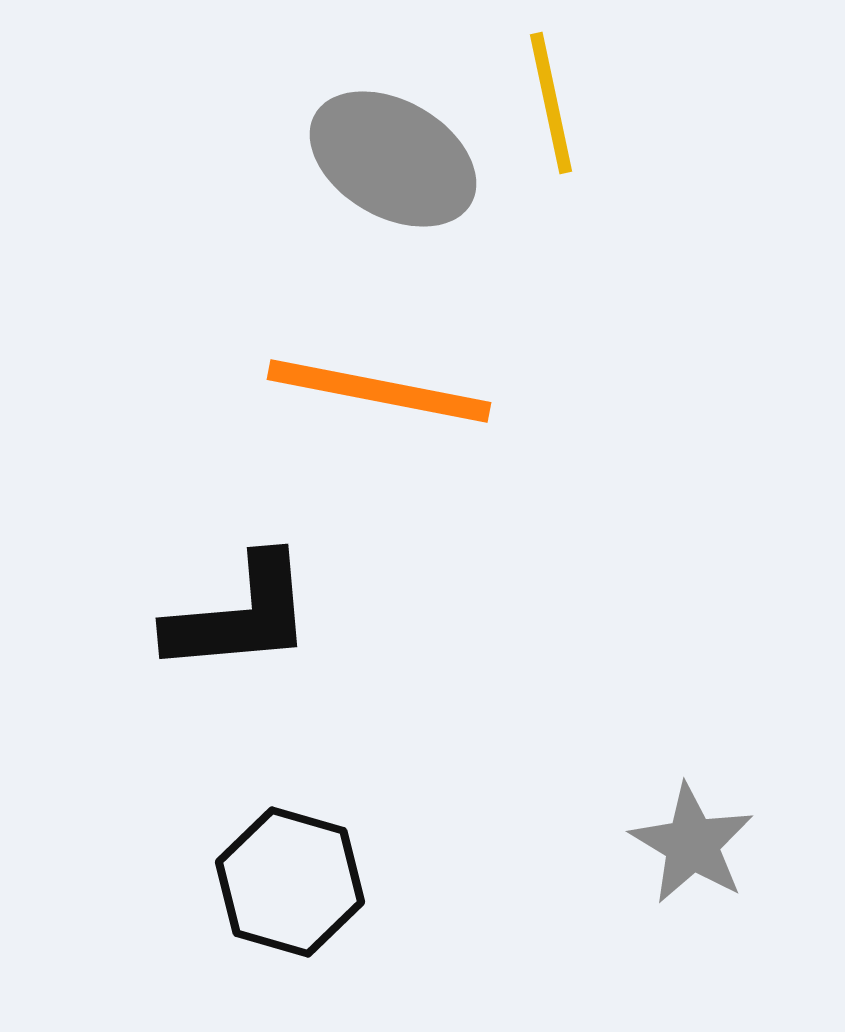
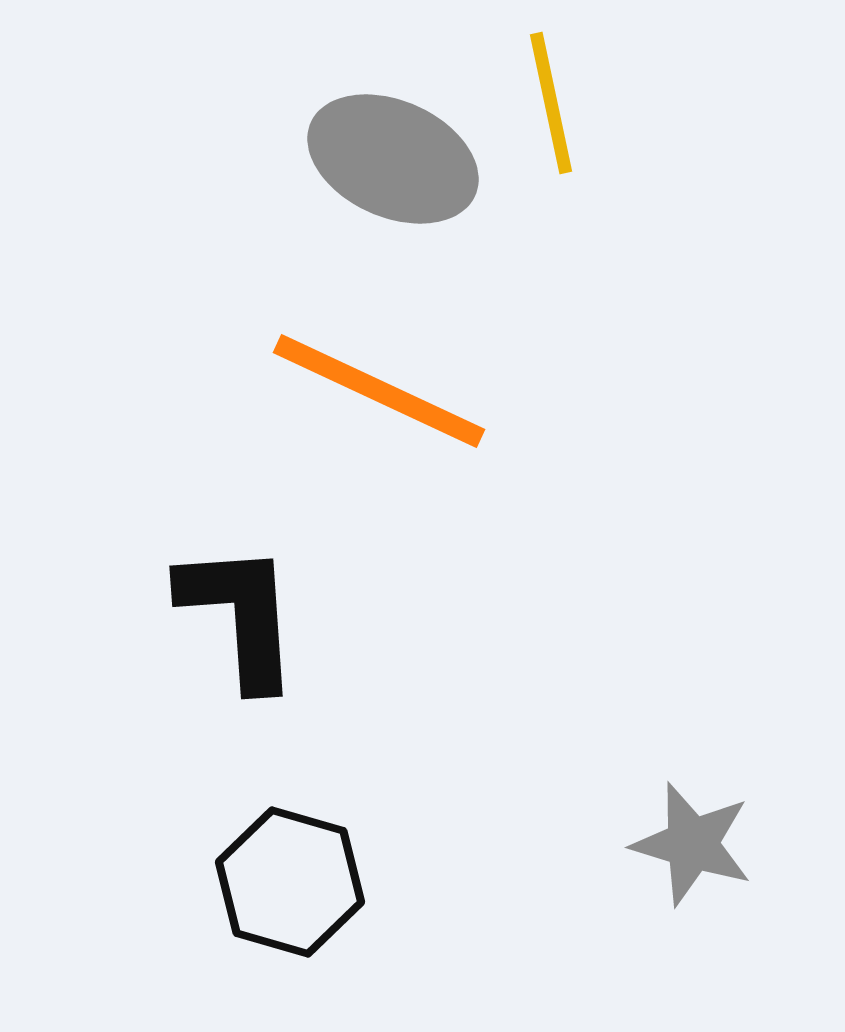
gray ellipse: rotated 6 degrees counterclockwise
orange line: rotated 14 degrees clockwise
black L-shape: rotated 89 degrees counterclockwise
gray star: rotated 14 degrees counterclockwise
